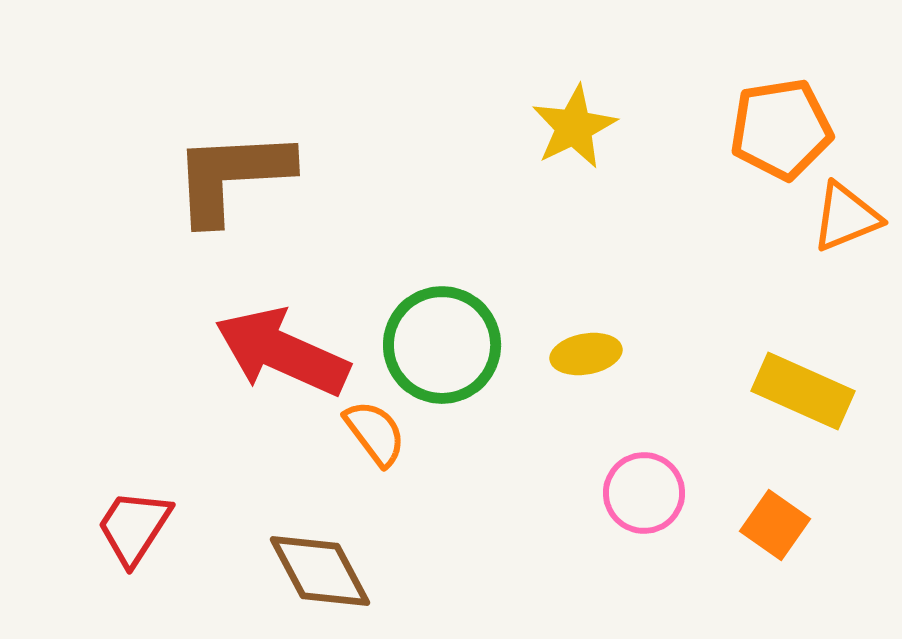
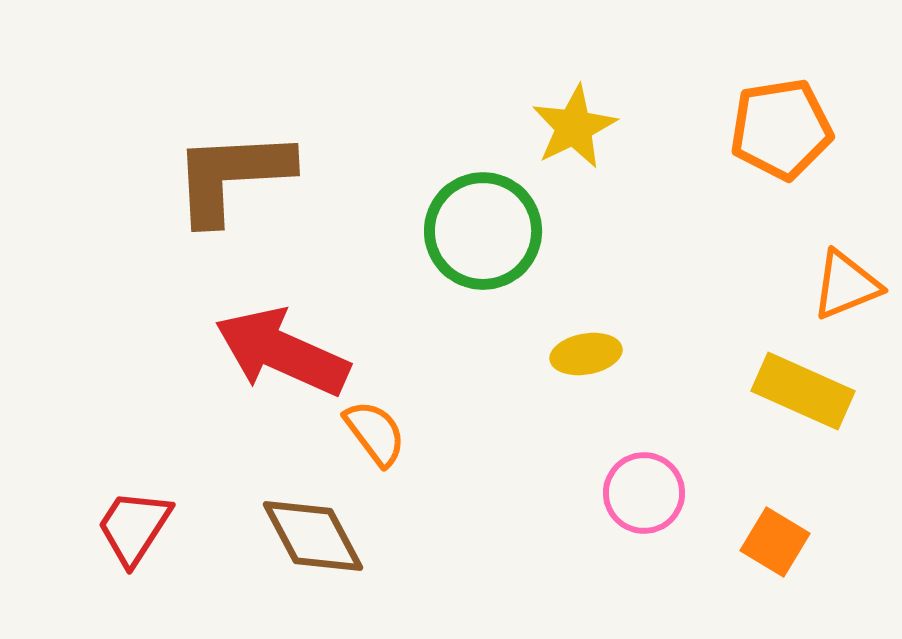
orange triangle: moved 68 px down
green circle: moved 41 px right, 114 px up
orange square: moved 17 px down; rotated 4 degrees counterclockwise
brown diamond: moved 7 px left, 35 px up
